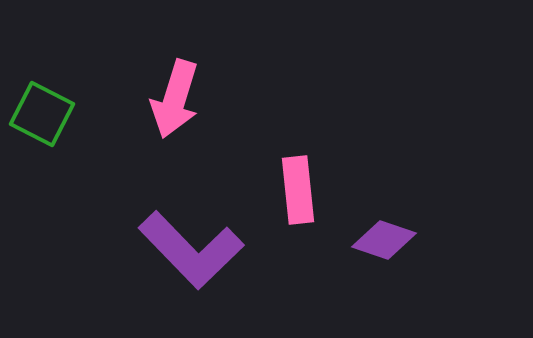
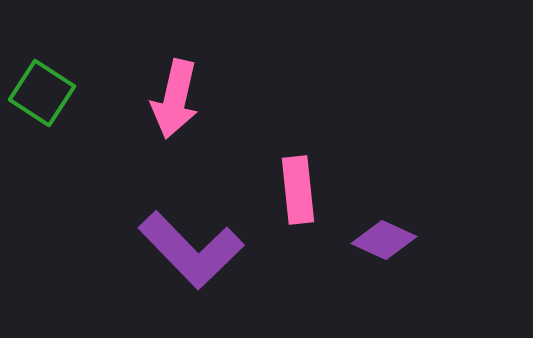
pink arrow: rotated 4 degrees counterclockwise
green square: moved 21 px up; rotated 6 degrees clockwise
purple diamond: rotated 6 degrees clockwise
